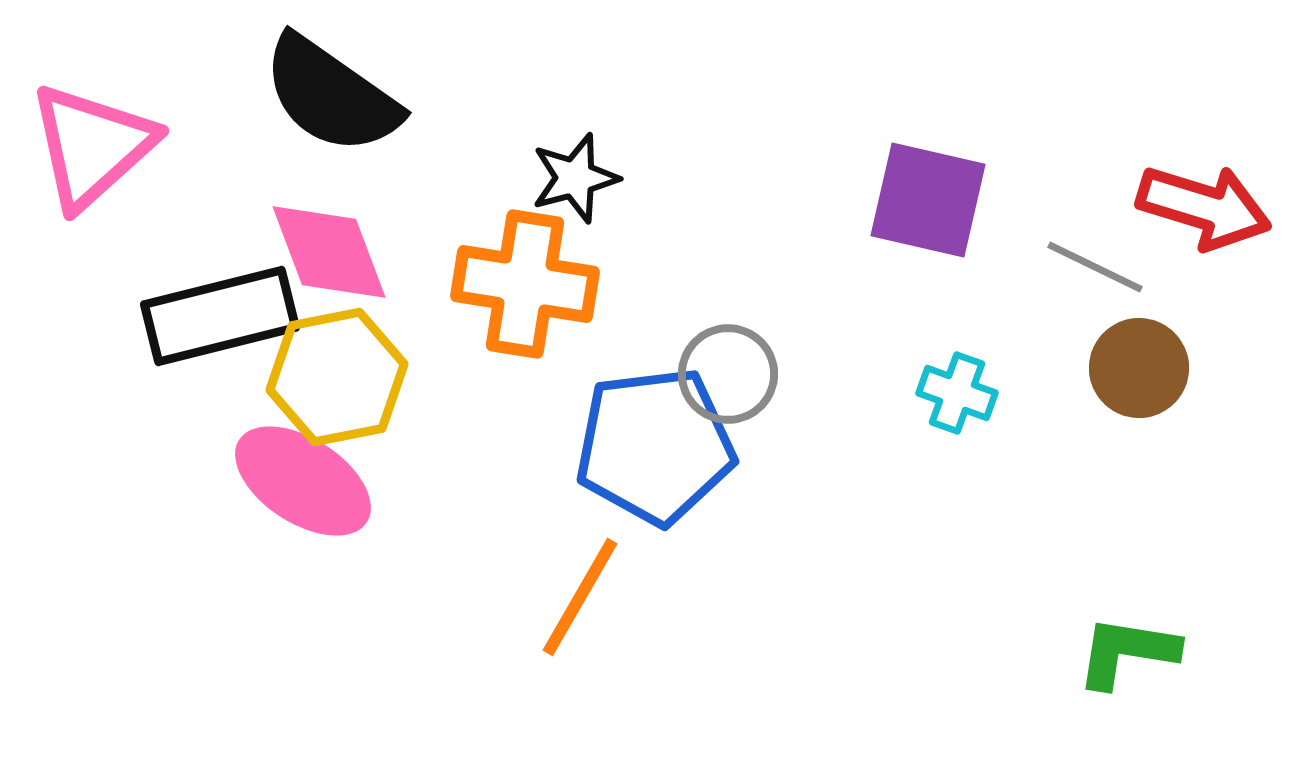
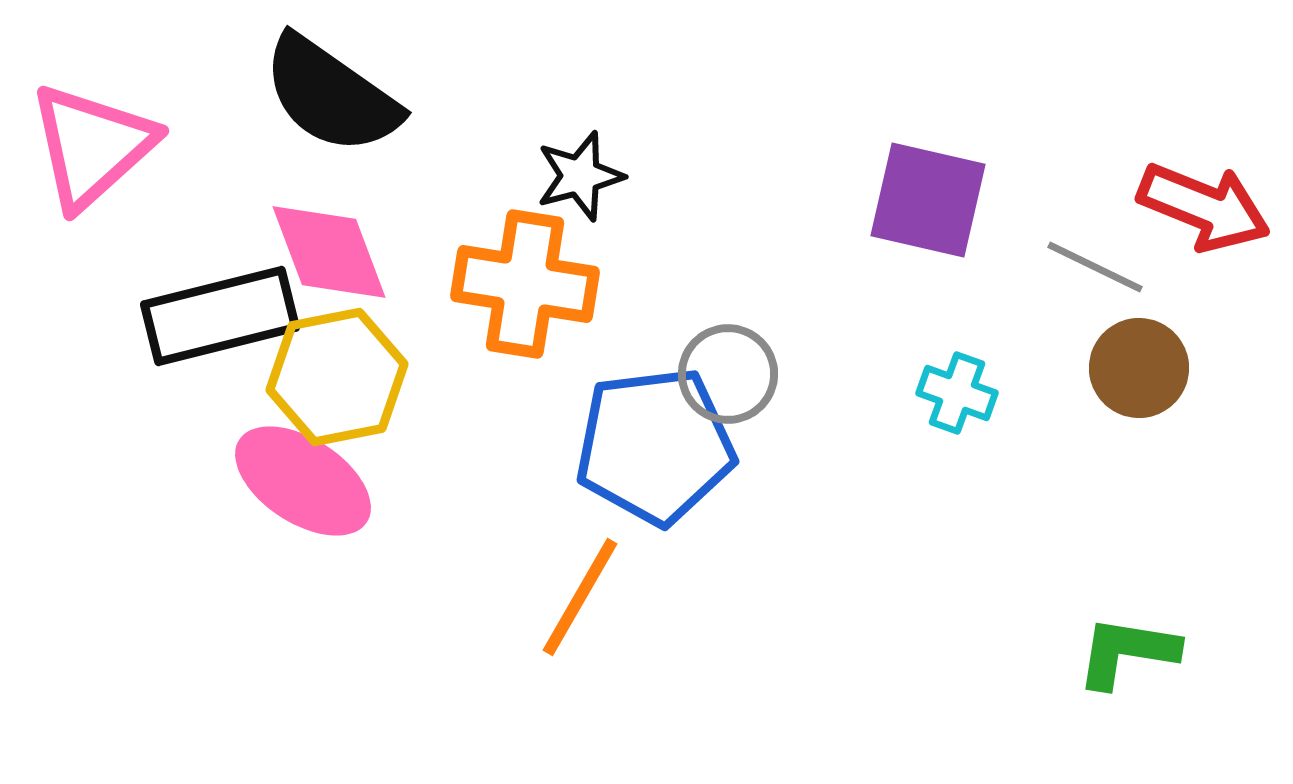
black star: moved 5 px right, 2 px up
red arrow: rotated 5 degrees clockwise
